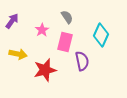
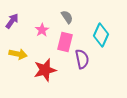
purple semicircle: moved 2 px up
